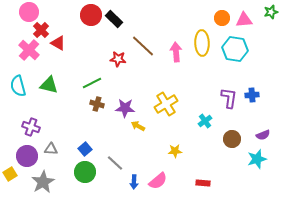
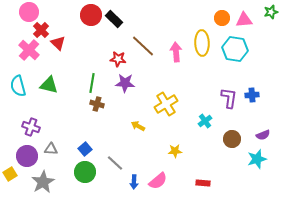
red triangle: rotated 14 degrees clockwise
green line: rotated 54 degrees counterclockwise
purple star: moved 25 px up
